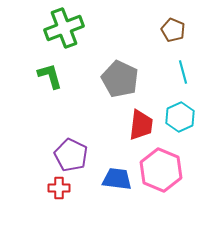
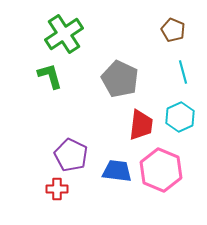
green cross: moved 6 px down; rotated 12 degrees counterclockwise
blue trapezoid: moved 8 px up
red cross: moved 2 px left, 1 px down
